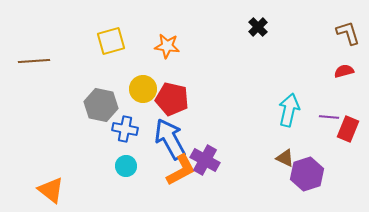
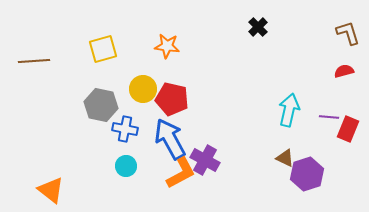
yellow square: moved 8 px left, 8 px down
orange L-shape: moved 3 px down
